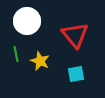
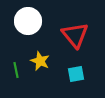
white circle: moved 1 px right
green line: moved 16 px down
